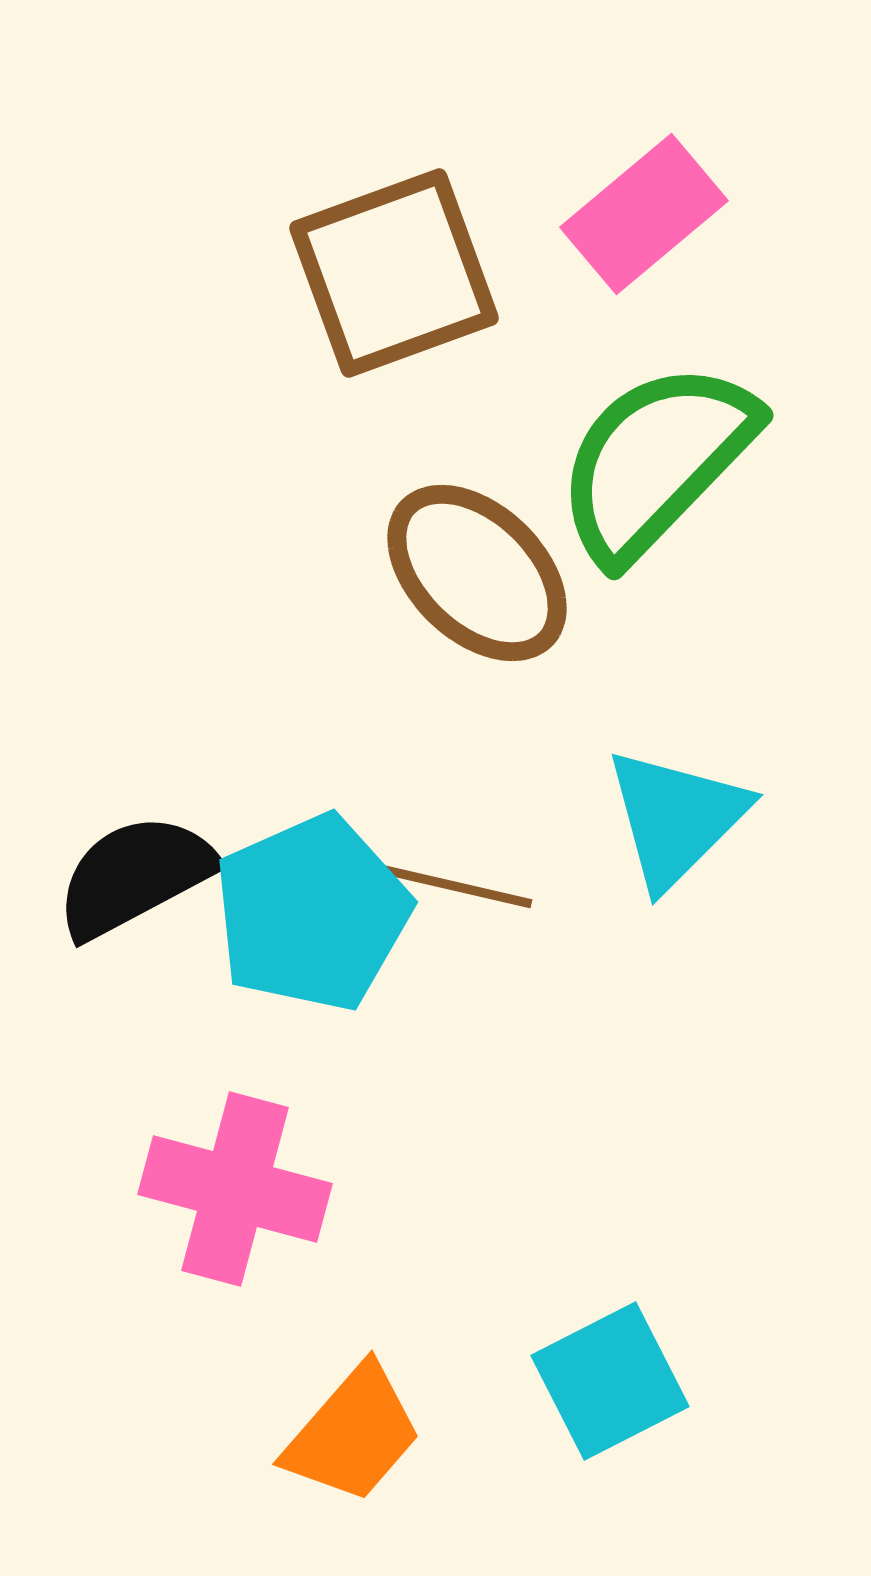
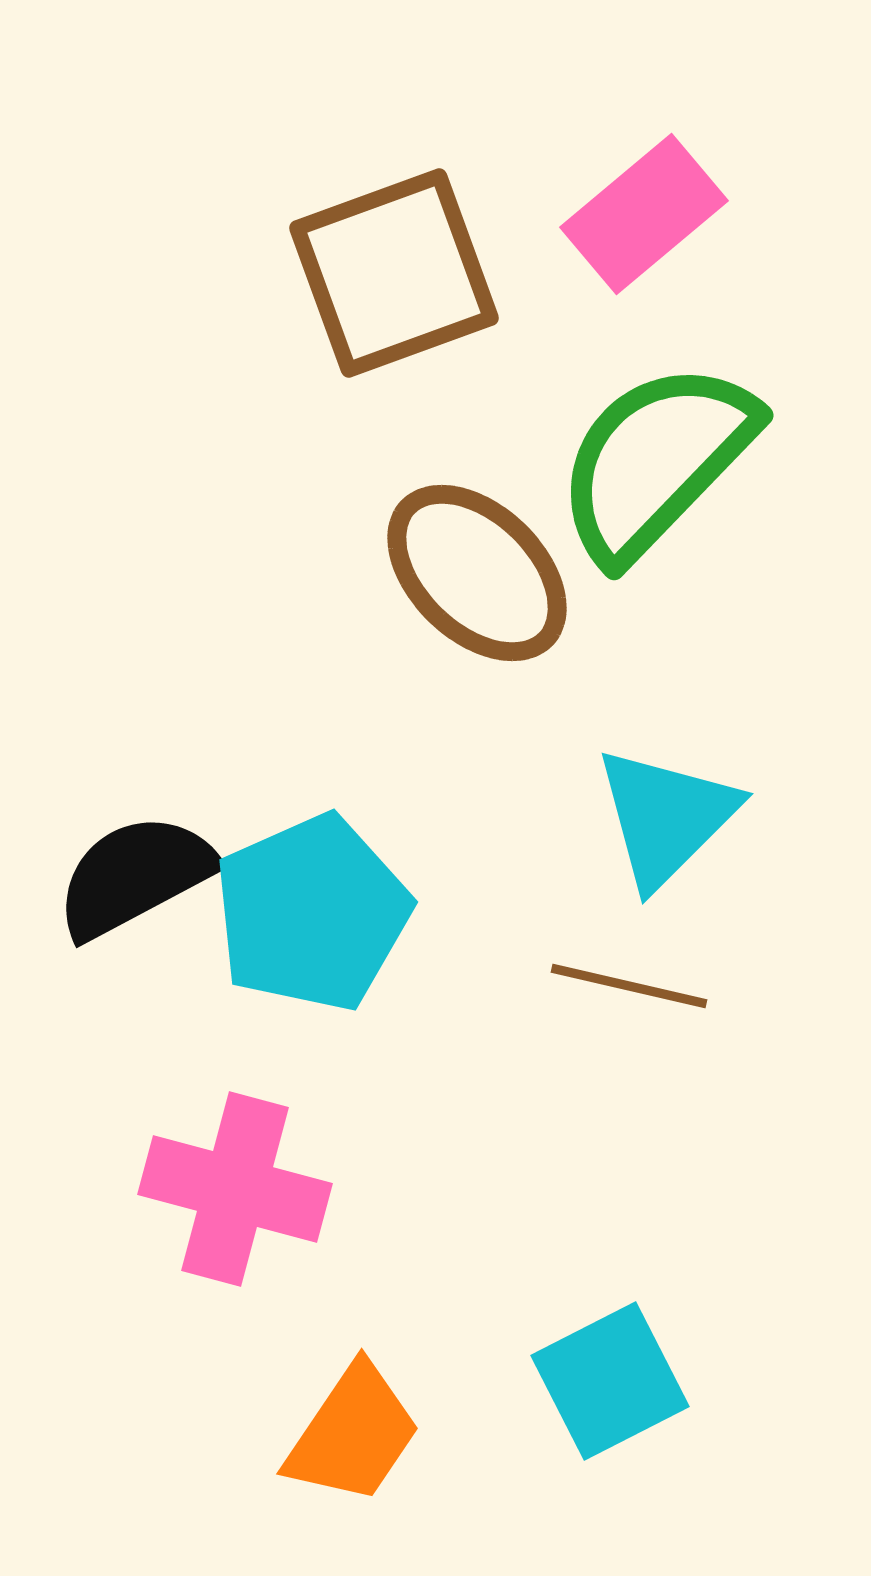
cyan triangle: moved 10 px left, 1 px up
brown line: moved 175 px right, 100 px down
orange trapezoid: rotated 7 degrees counterclockwise
